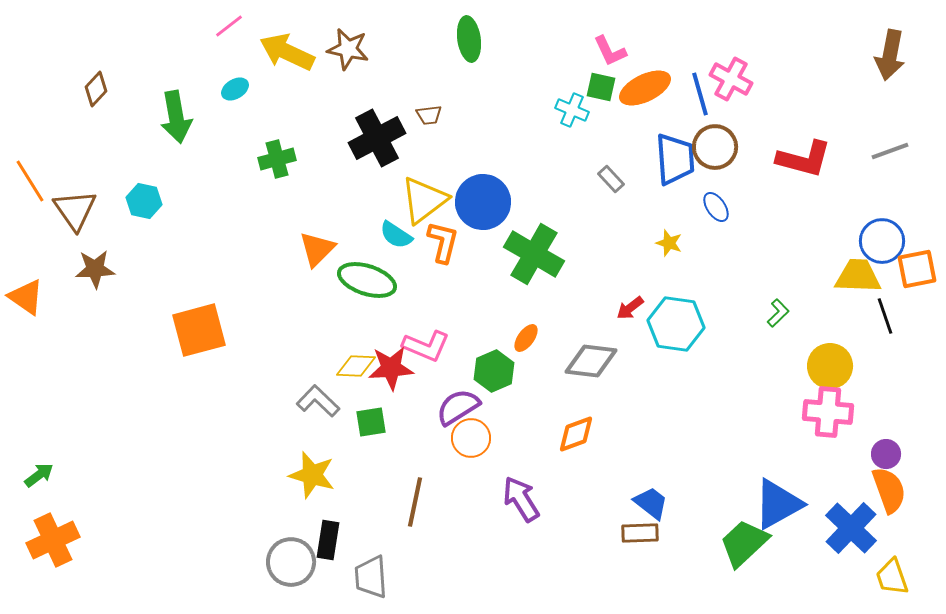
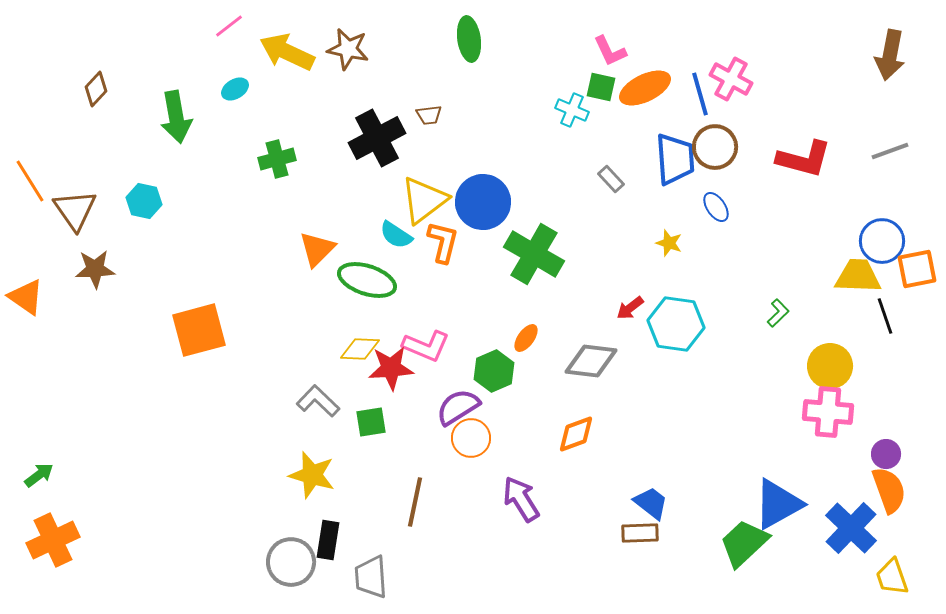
yellow diamond at (356, 366): moved 4 px right, 17 px up
